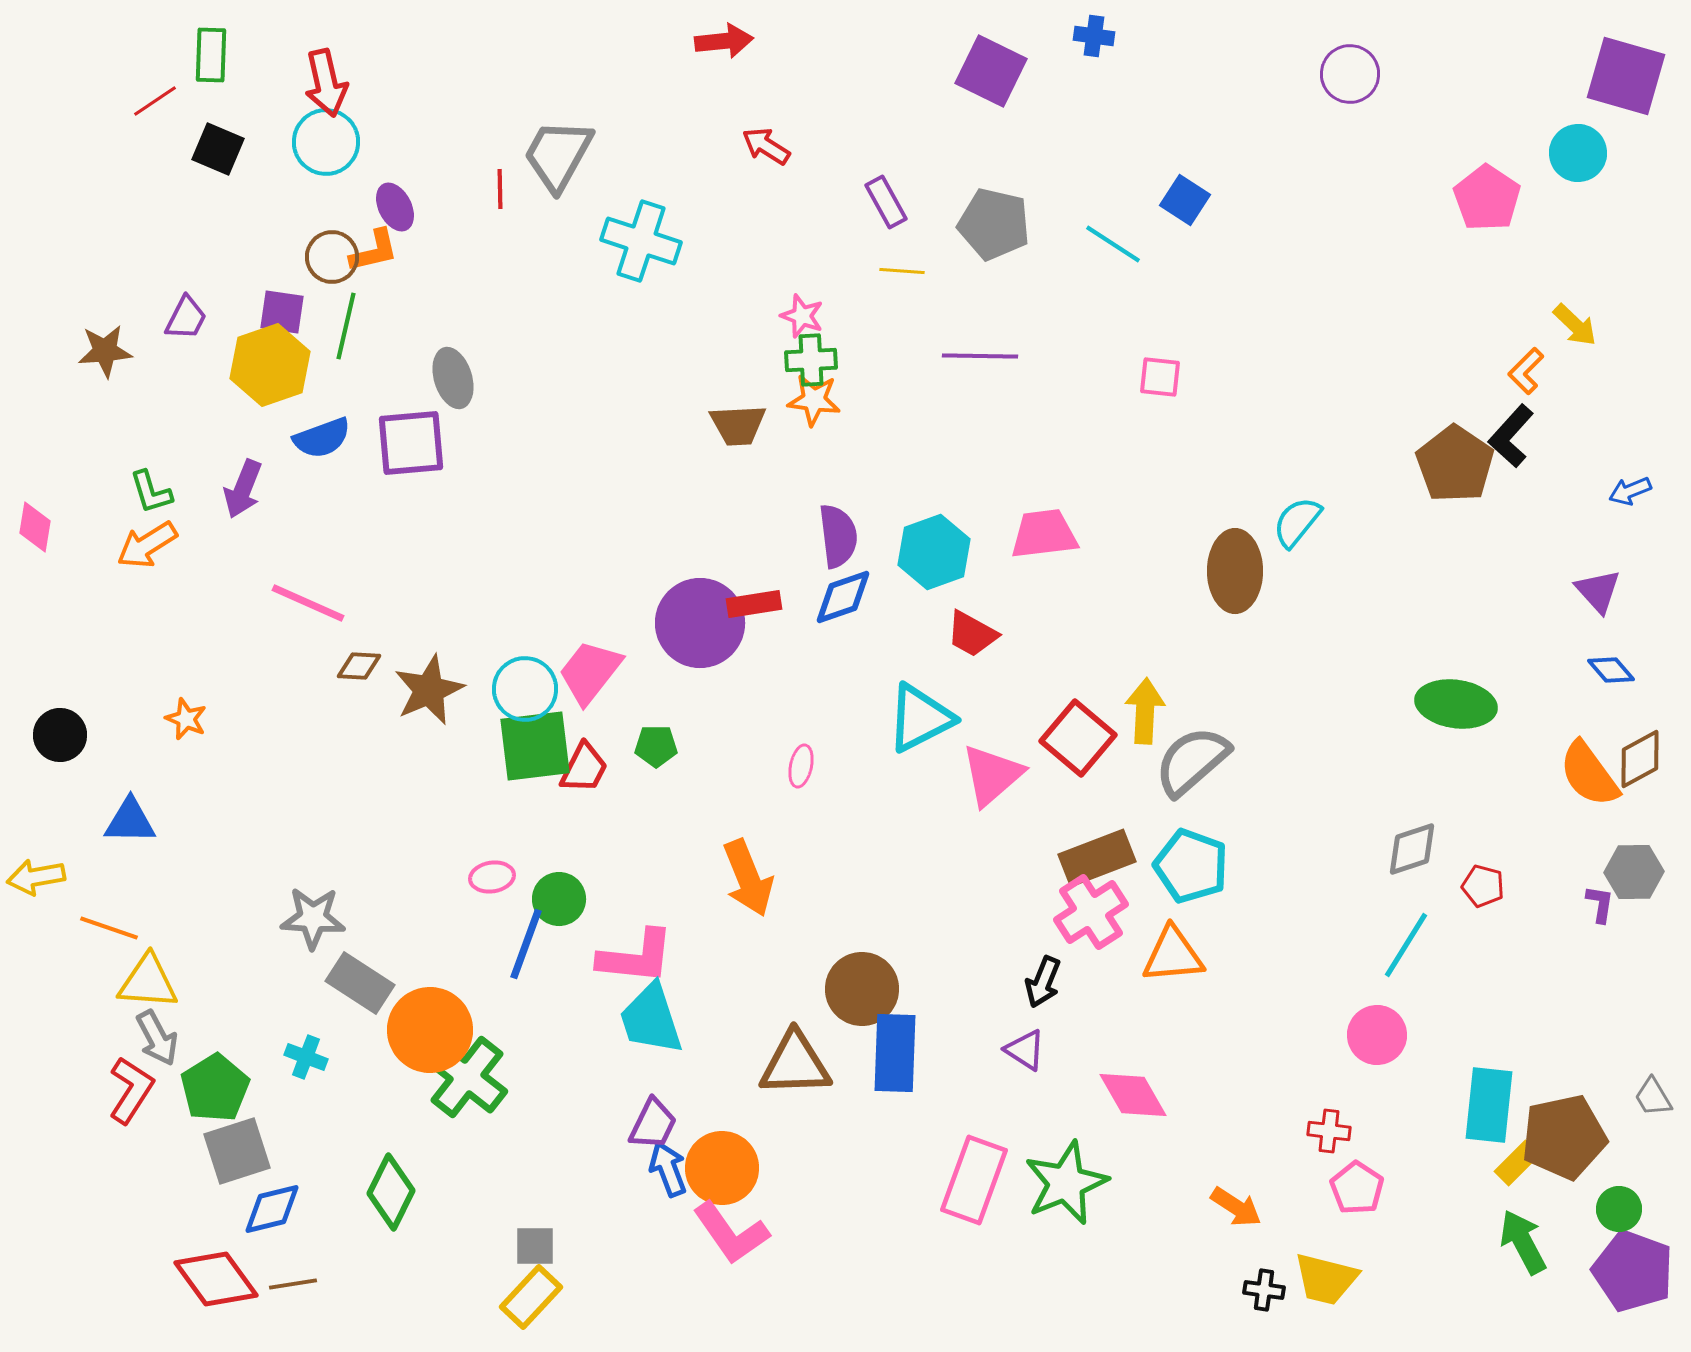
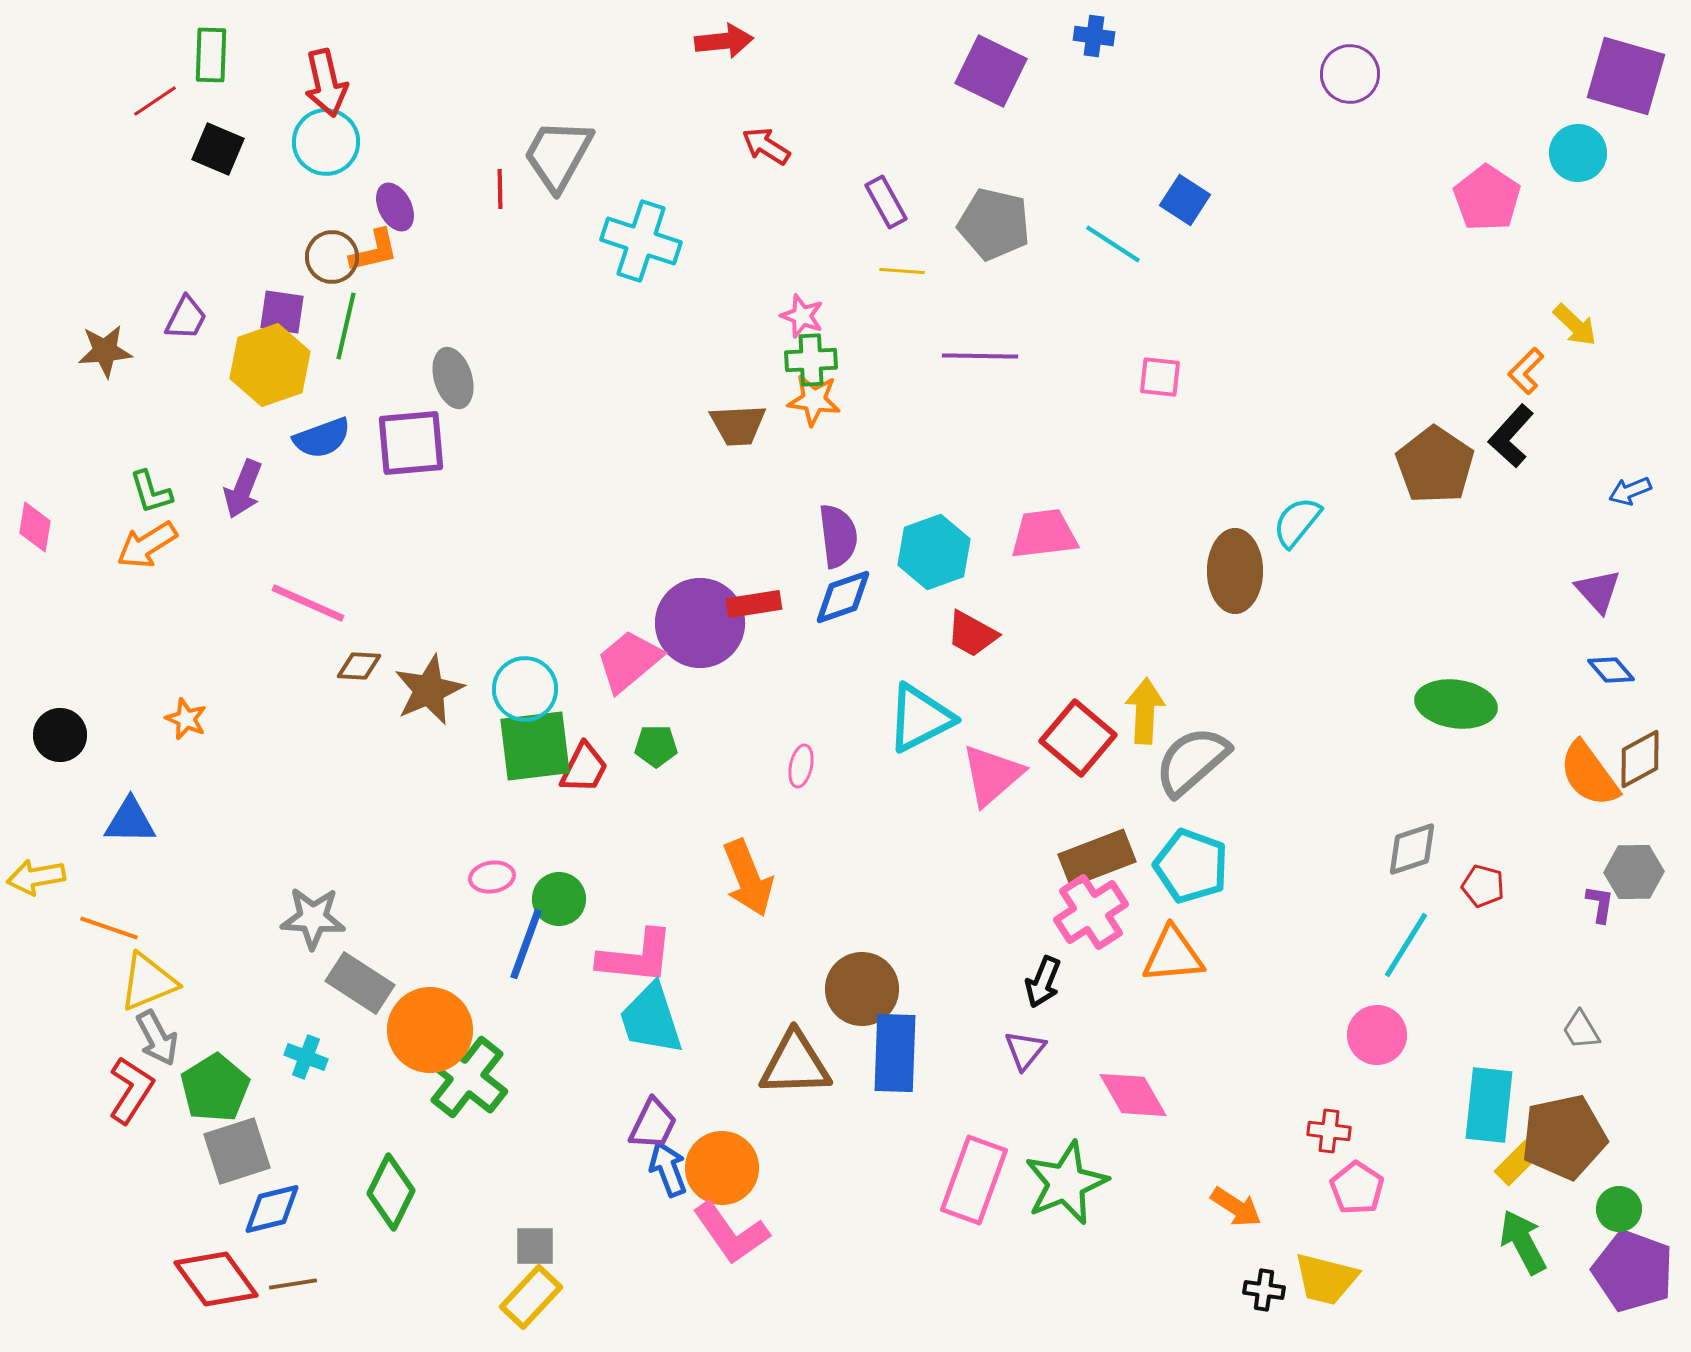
brown pentagon at (1455, 464): moved 20 px left, 1 px down
pink trapezoid at (590, 672): moved 39 px right, 11 px up; rotated 12 degrees clockwise
yellow triangle at (148, 982): rotated 26 degrees counterclockwise
purple triangle at (1025, 1050): rotated 36 degrees clockwise
gray trapezoid at (1653, 1097): moved 72 px left, 67 px up
